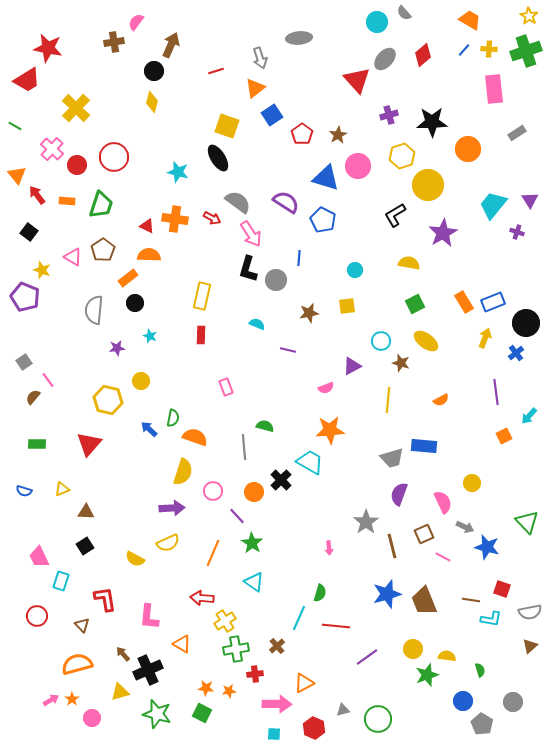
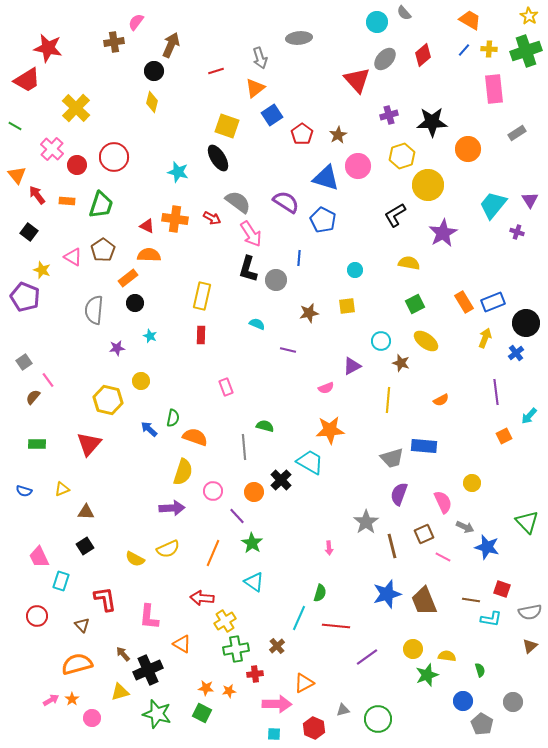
yellow semicircle at (168, 543): moved 6 px down
